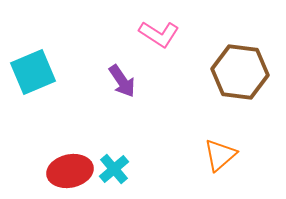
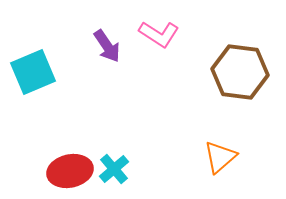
purple arrow: moved 15 px left, 35 px up
orange triangle: moved 2 px down
